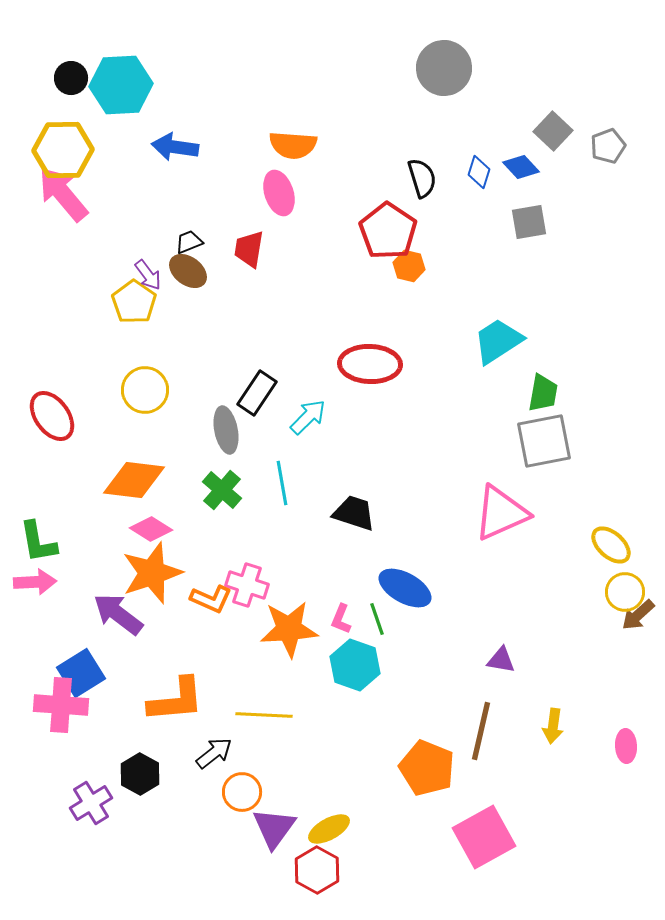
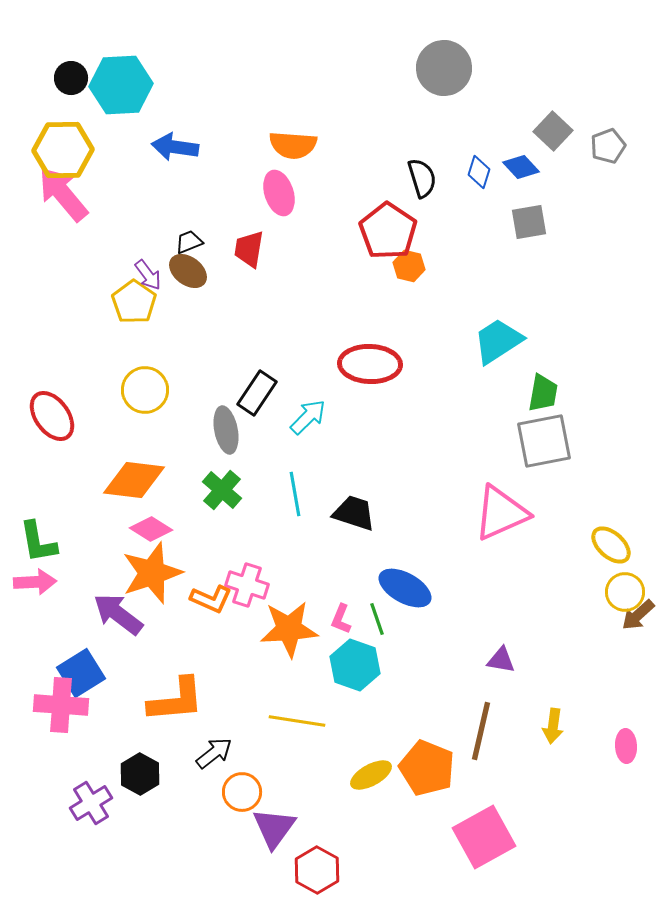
cyan line at (282, 483): moved 13 px right, 11 px down
yellow line at (264, 715): moved 33 px right, 6 px down; rotated 6 degrees clockwise
yellow ellipse at (329, 829): moved 42 px right, 54 px up
